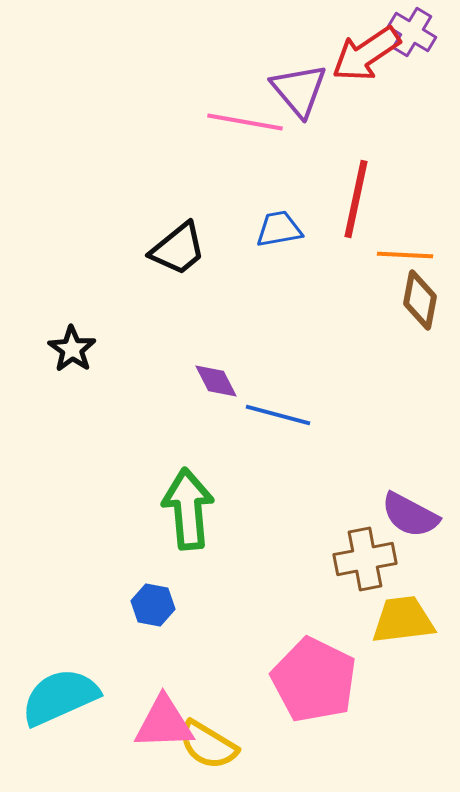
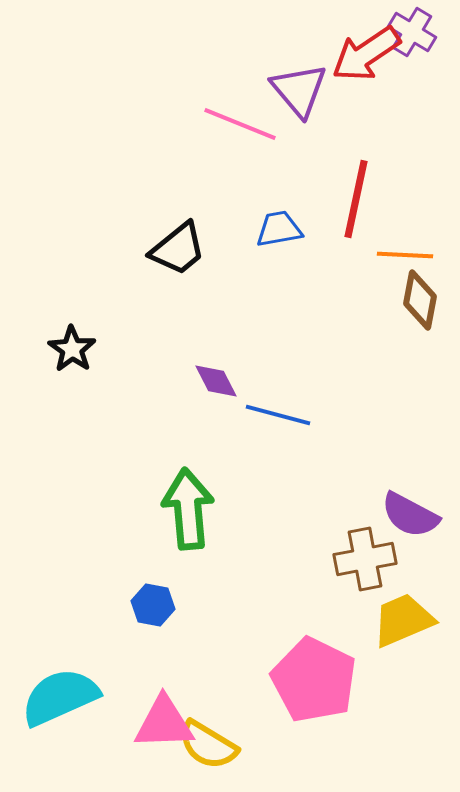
pink line: moved 5 px left, 2 px down; rotated 12 degrees clockwise
yellow trapezoid: rotated 16 degrees counterclockwise
